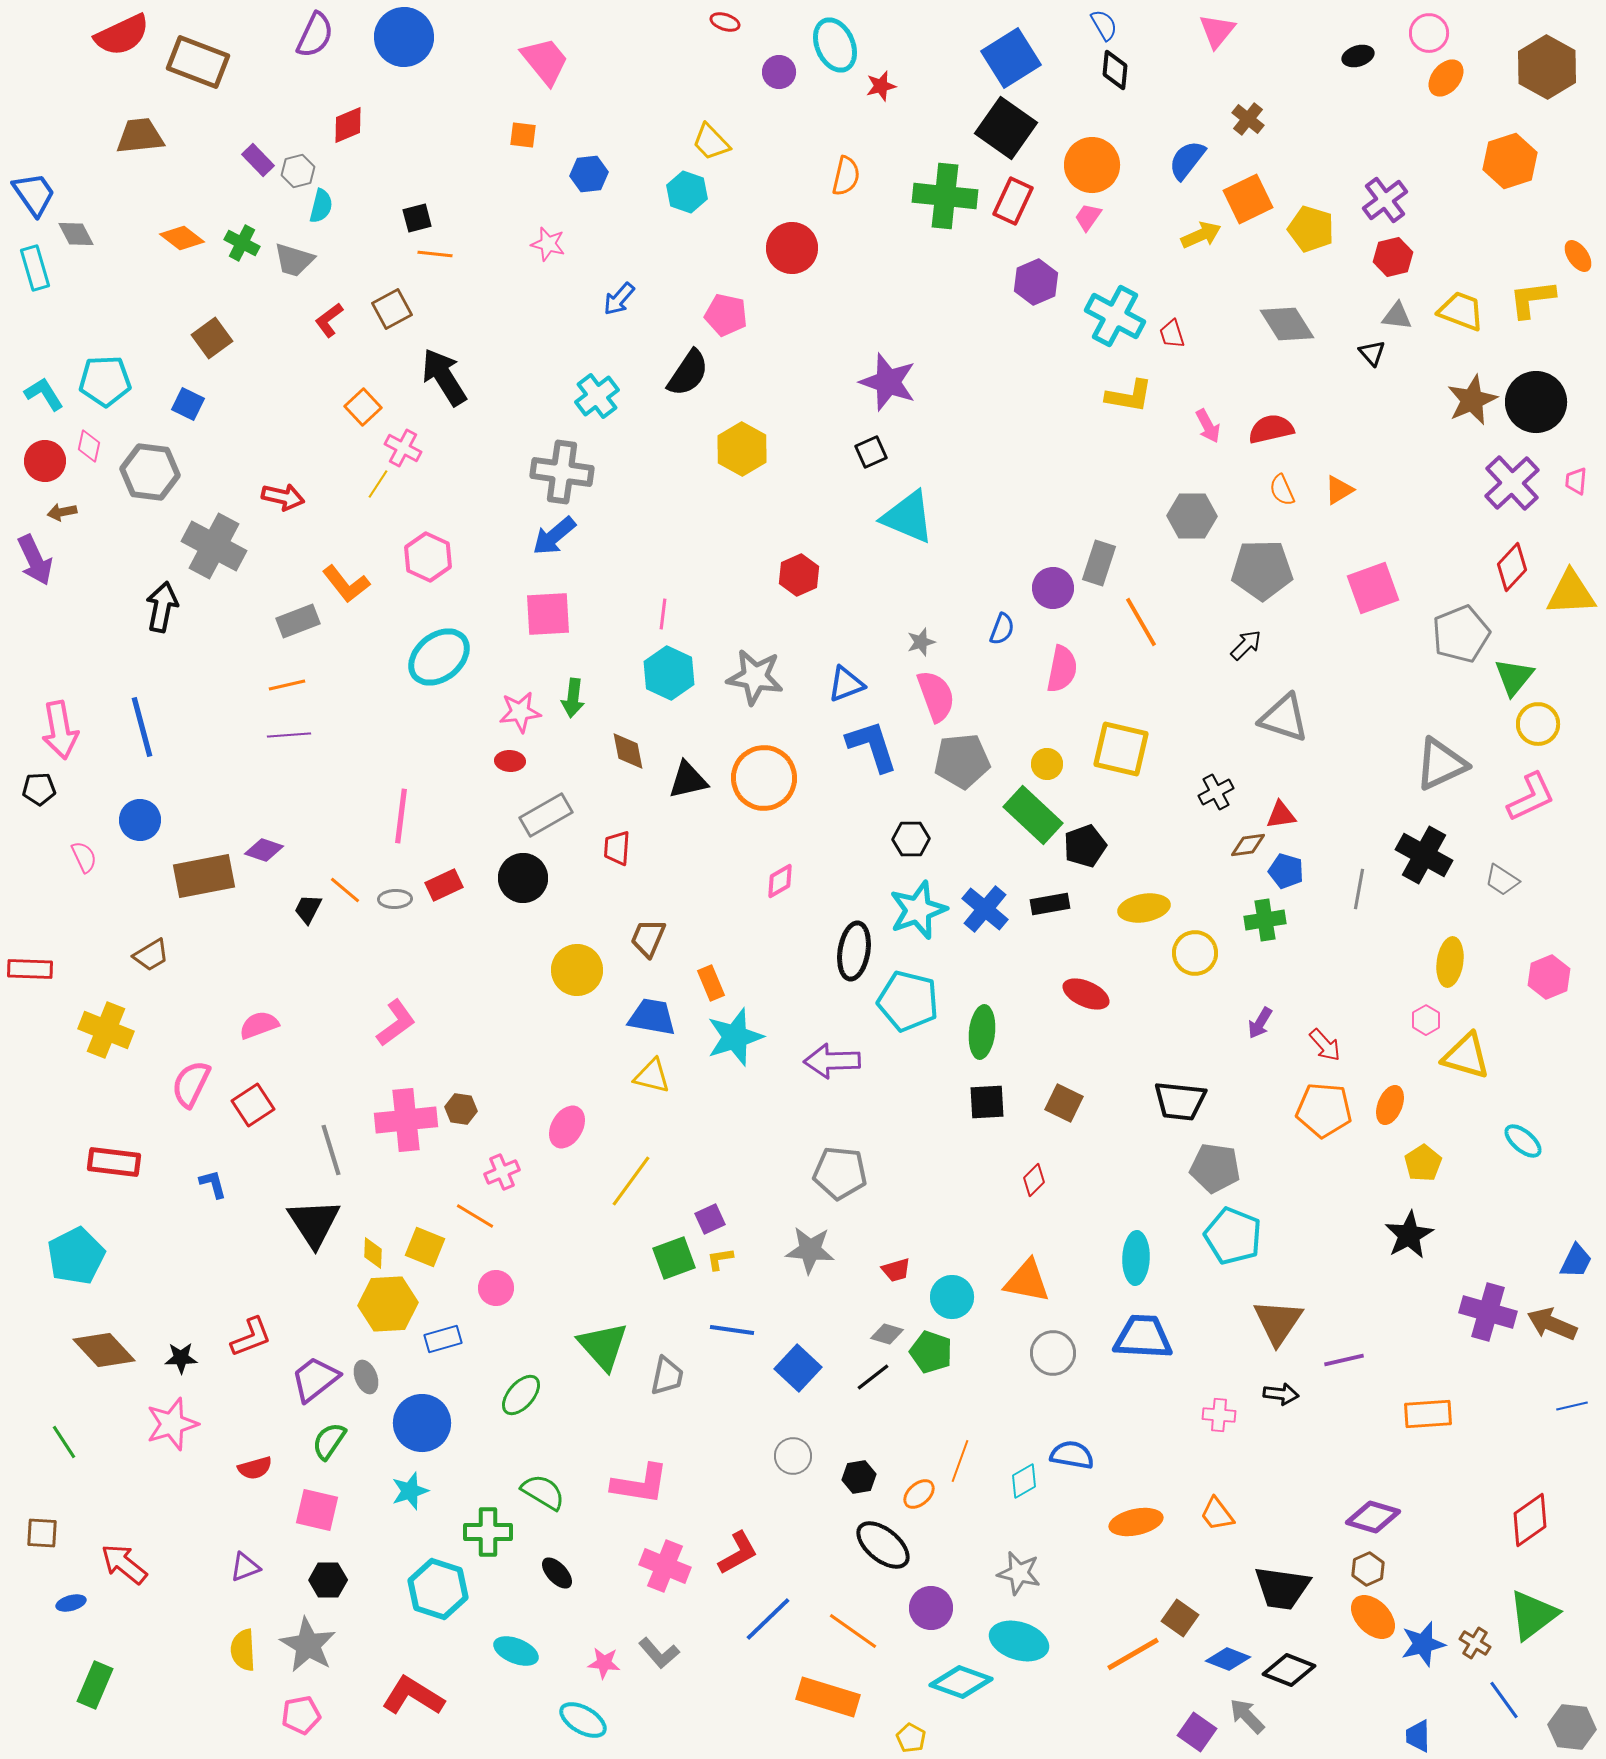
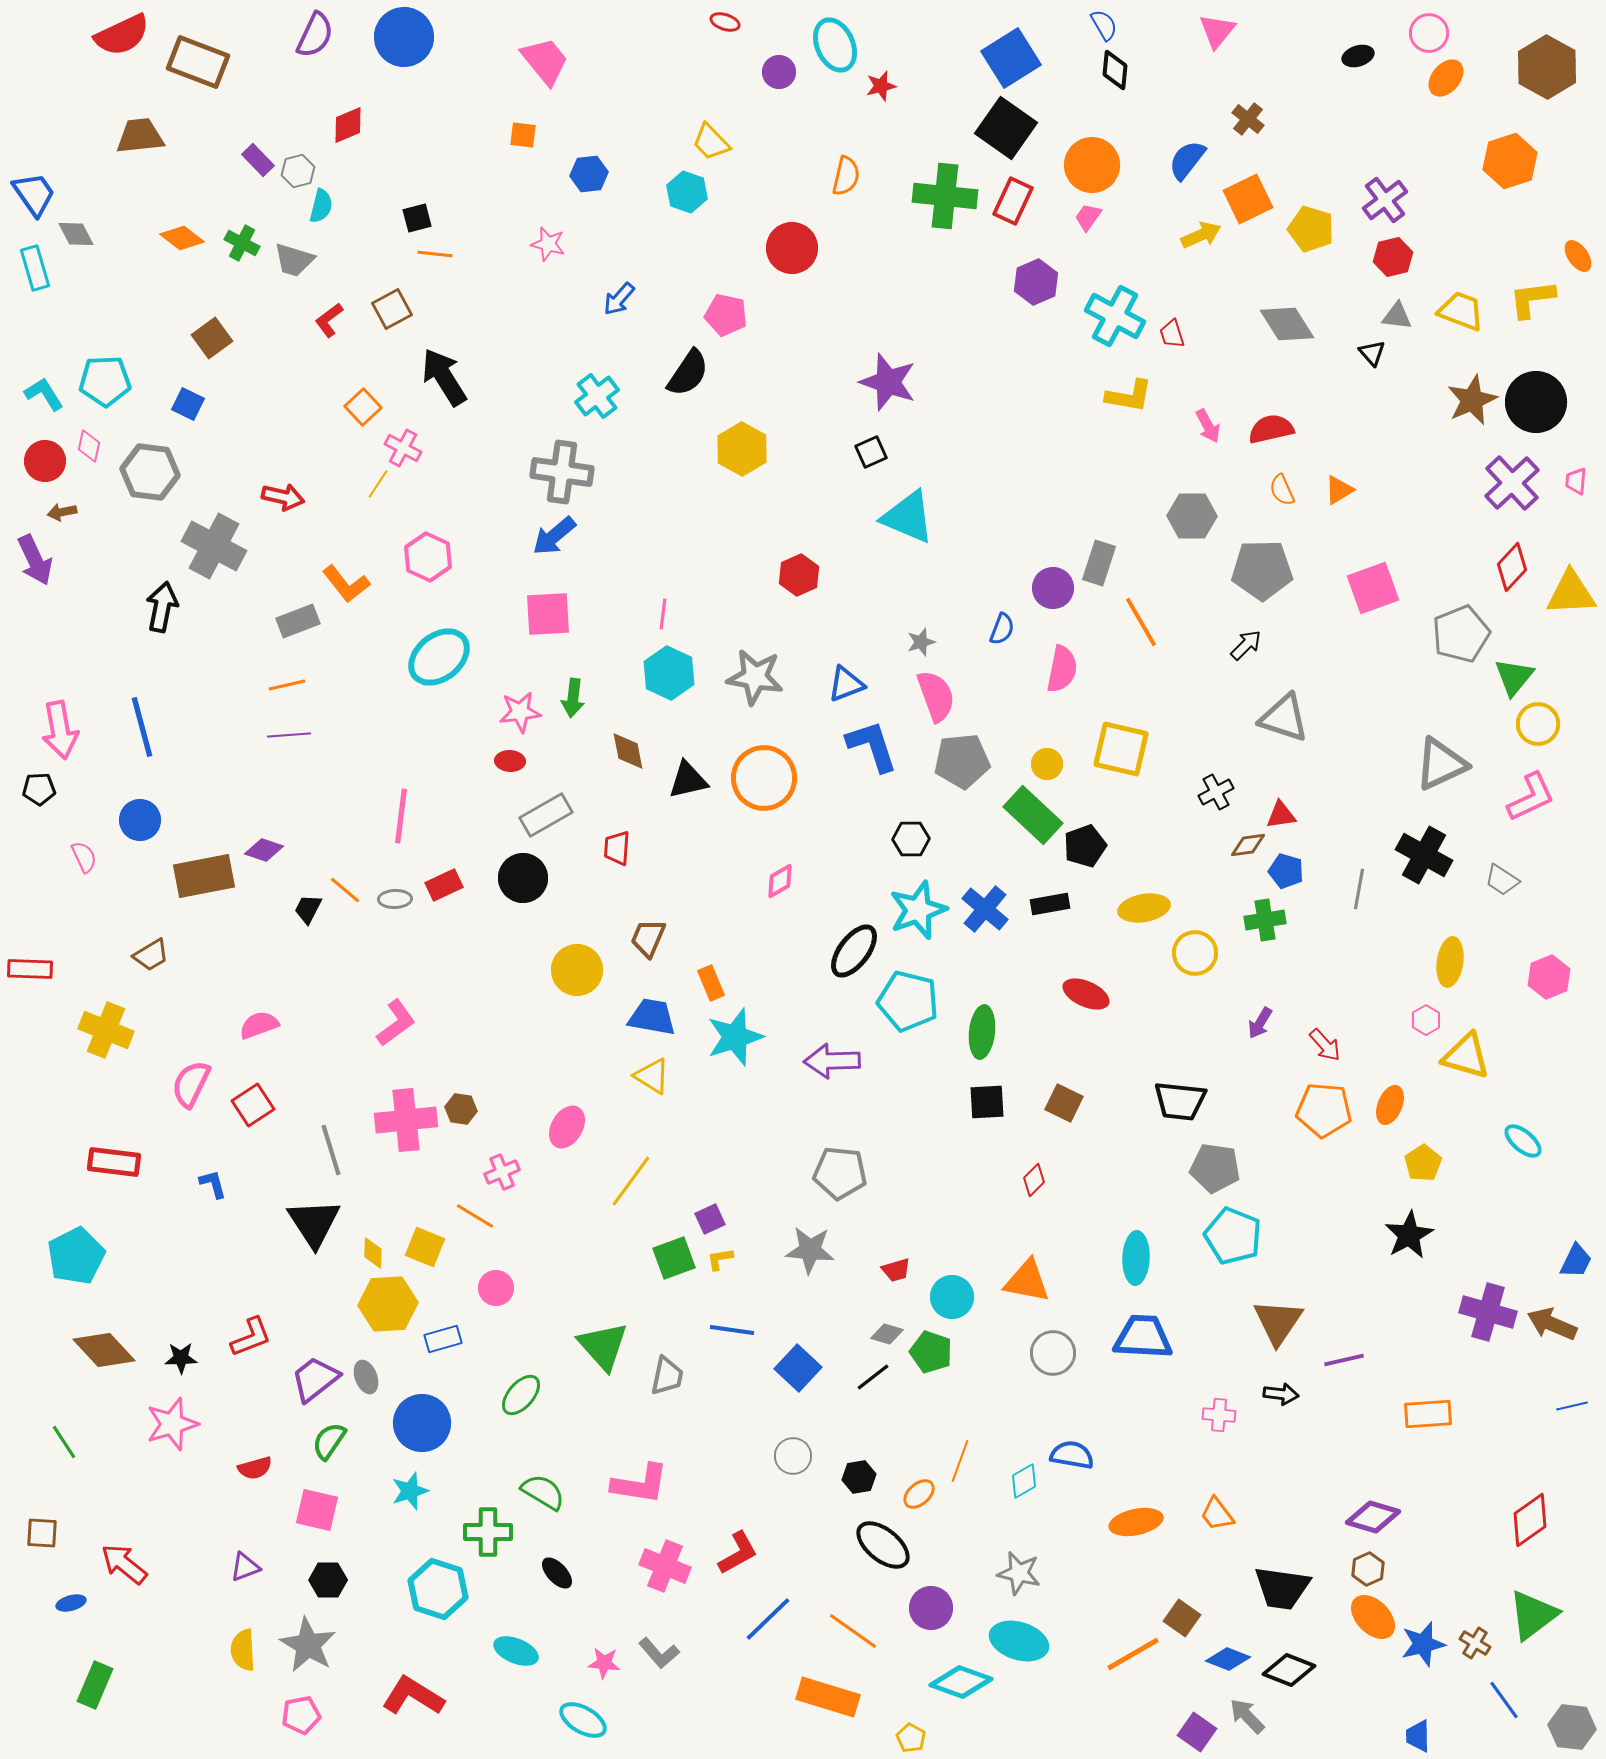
black ellipse at (854, 951): rotated 28 degrees clockwise
yellow triangle at (652, 1076): rotated 18 degrees clockwise
brown square at (1180, 1618): moved 2 px right
